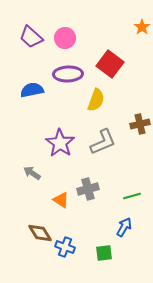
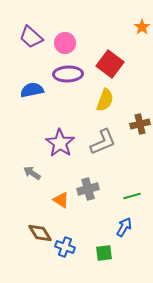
pink circle: moved 5 px down
yellow semicircle: moved 9 px right
